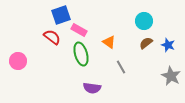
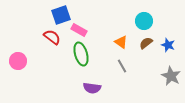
orange triangle: moved 12 px right
gray line: moved 1 px right, 1 px up
